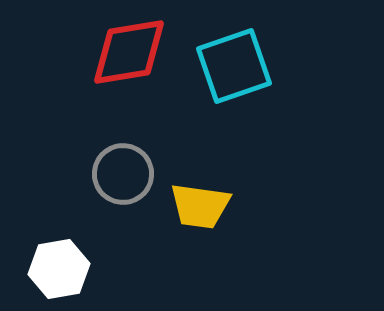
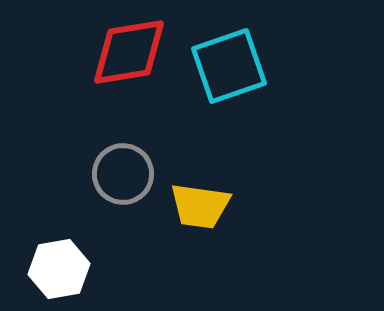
cyan square: moved 5 px left
